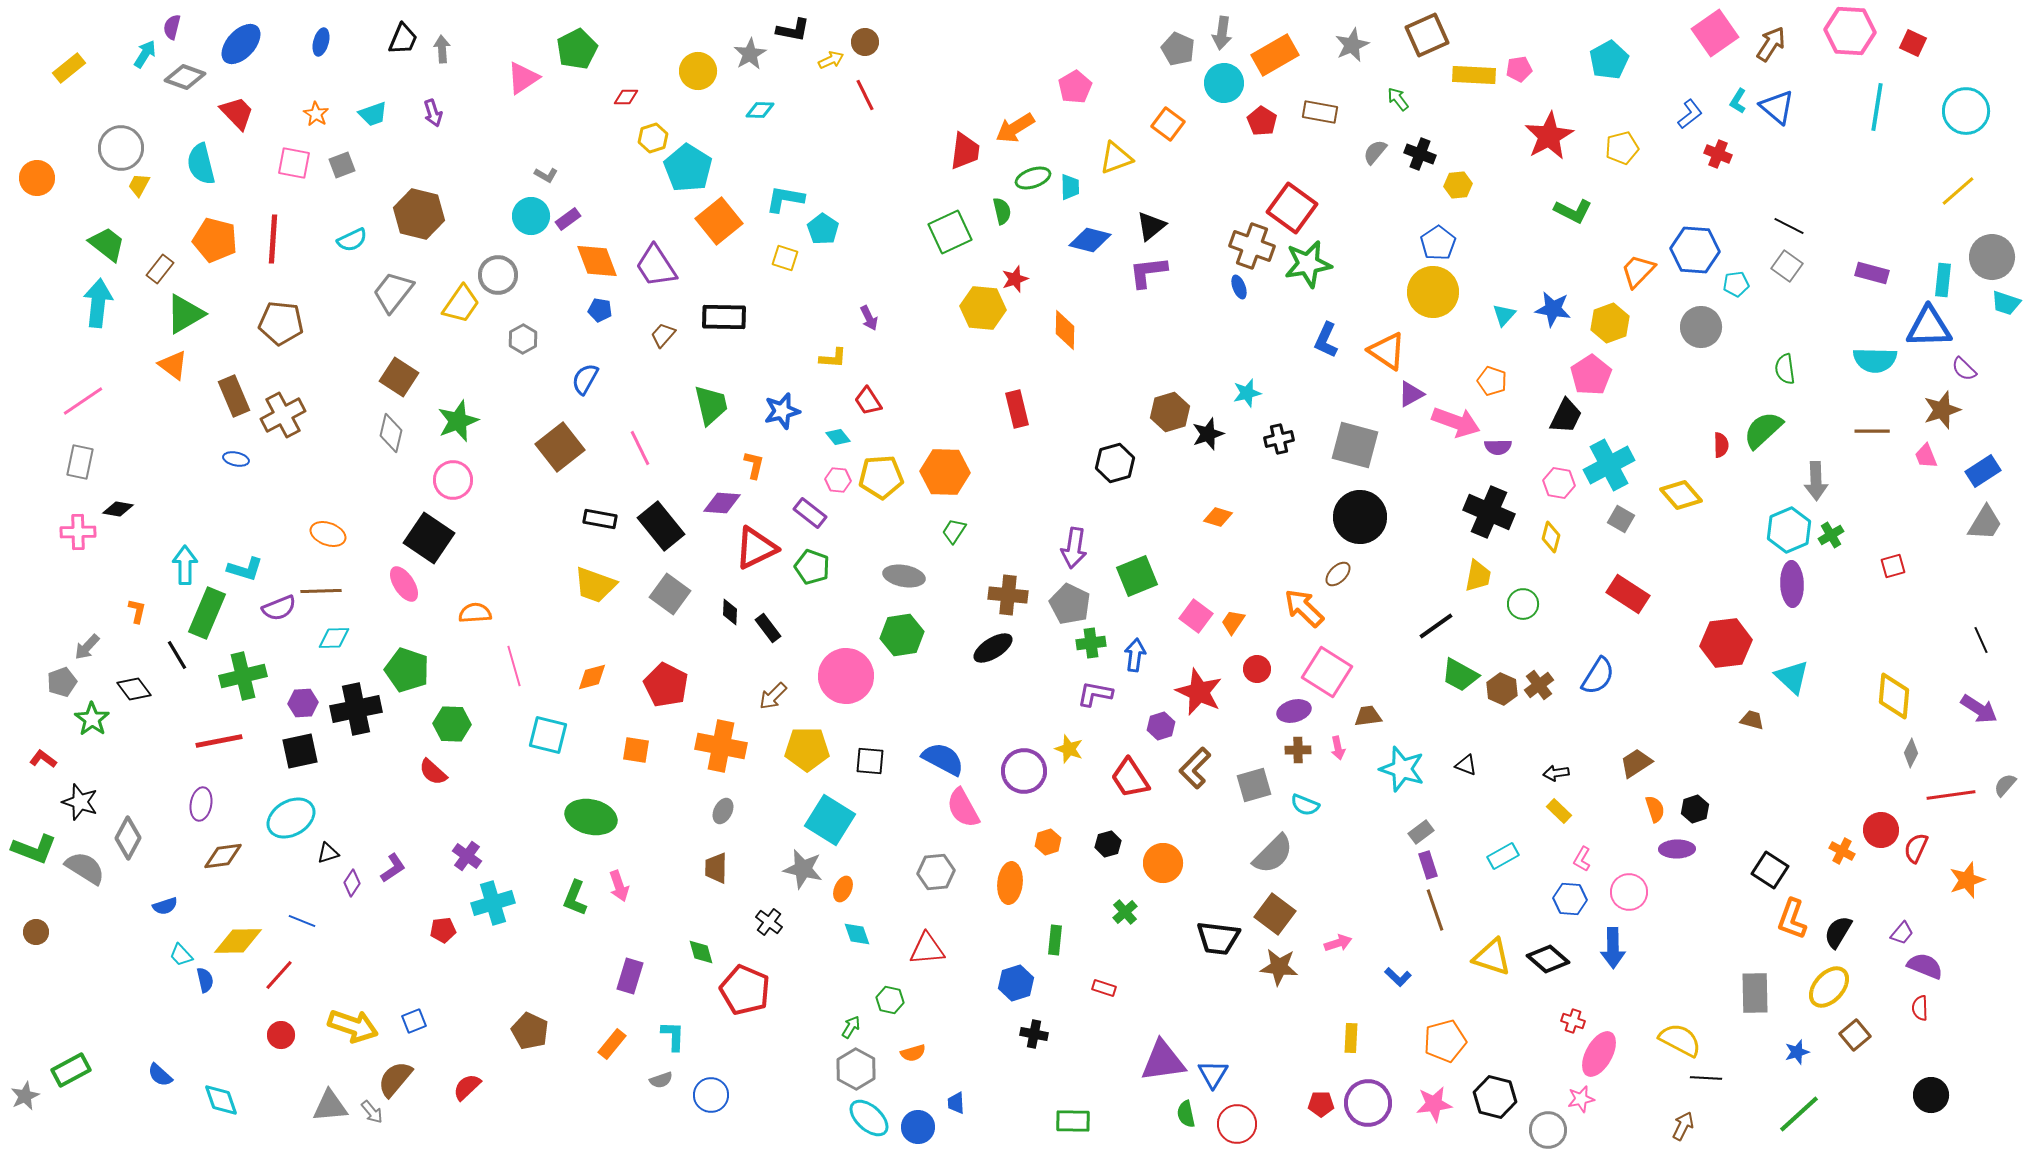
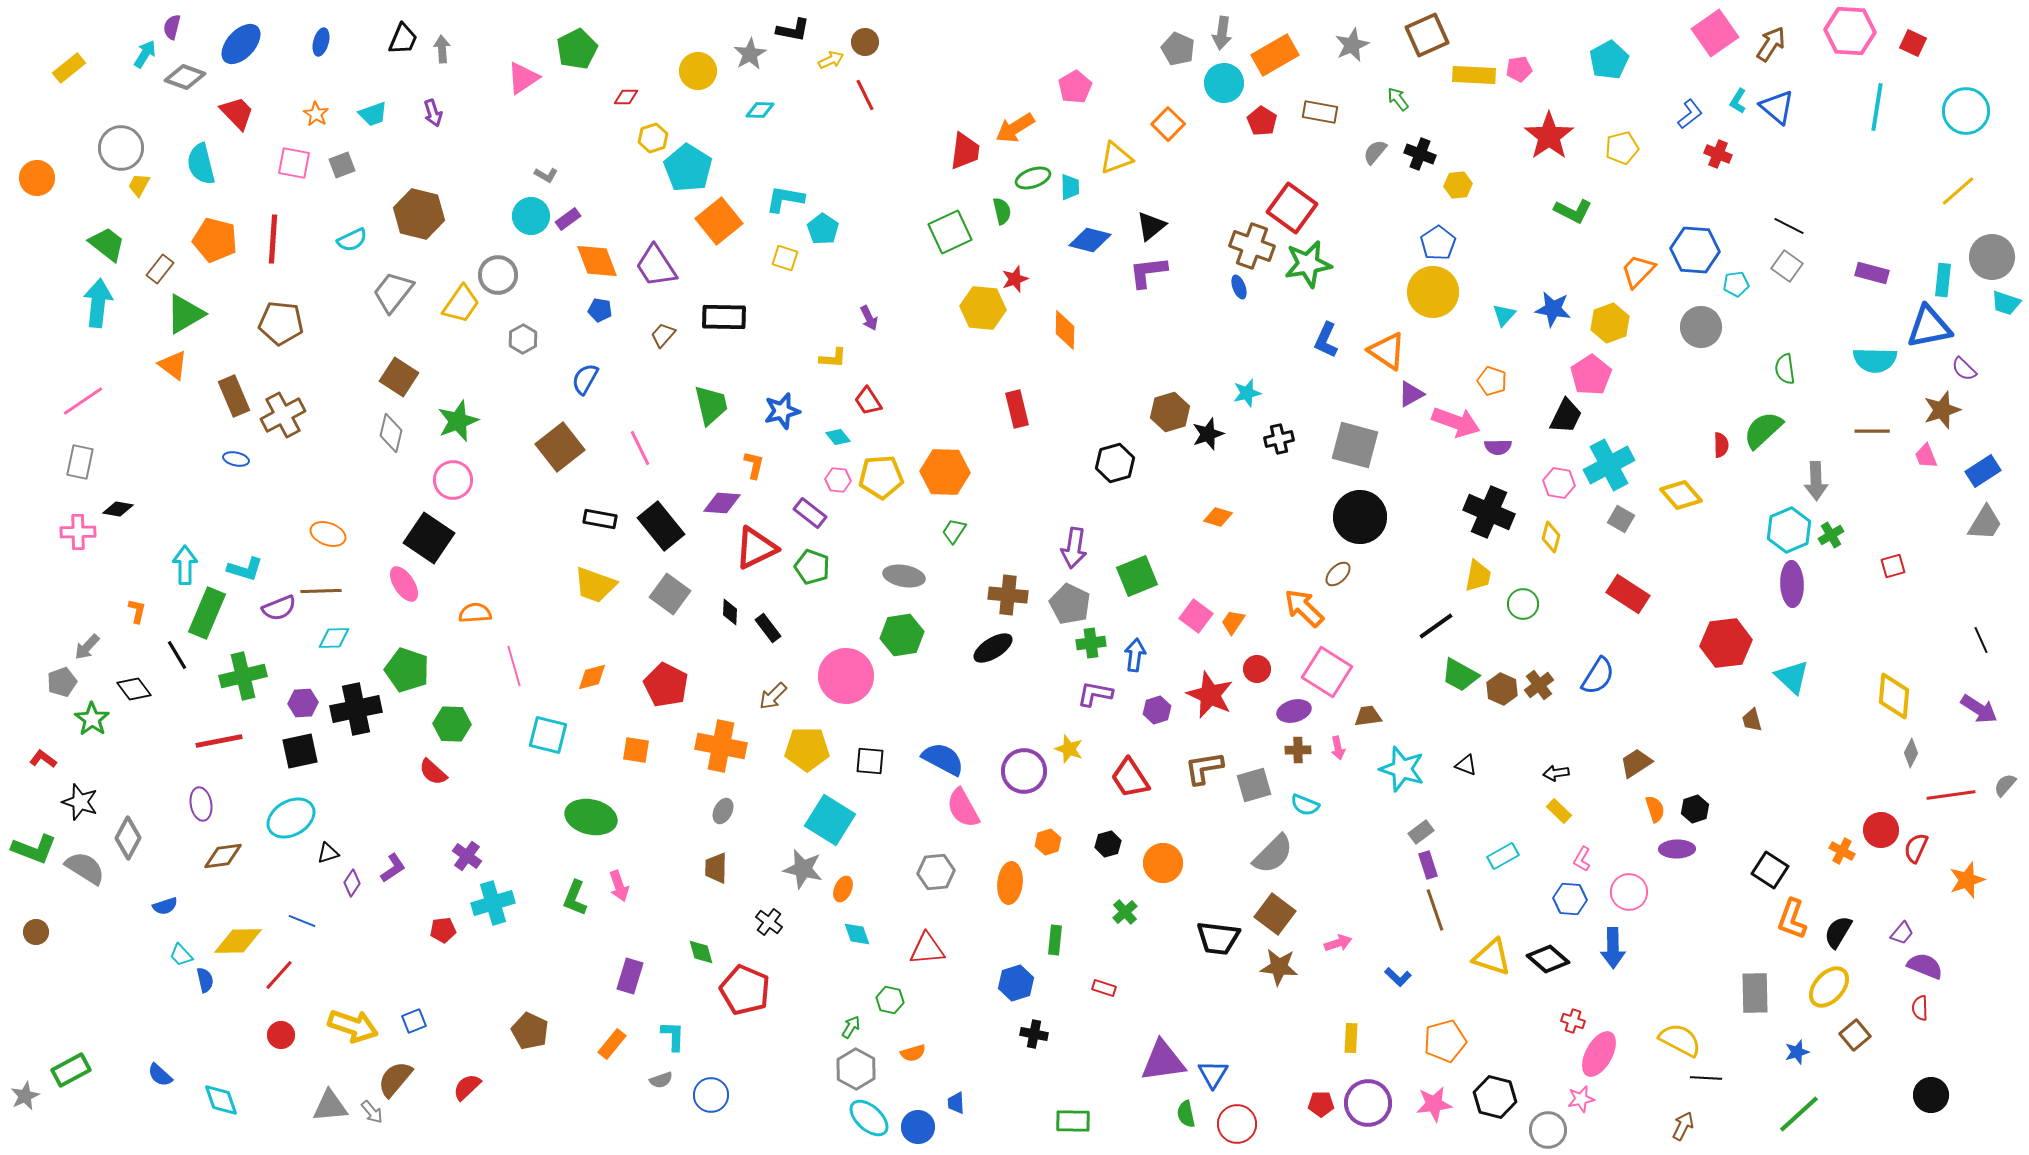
orange square at (1168, 124): rotated 8 degrees clockwise
red star at (1549, 136): rotated 6 degrees counterclockwise
blue triangle at (1929, 327): rotated 9 degrees counterclockwise
red star at (1199, 692): moved 11 px right, 3 px down
brown trapezoid at (1752, 720): rotated 120 degrees counterclockwise
purple hexagon at (1161, 726): moved 4 px left, 16 px up
brown L-shape at (1195, 768): moved 9 px right; rotated 36 degrees clockwise
purple ellipse at (201, 804): rotated 20 degrees counterclockwise
